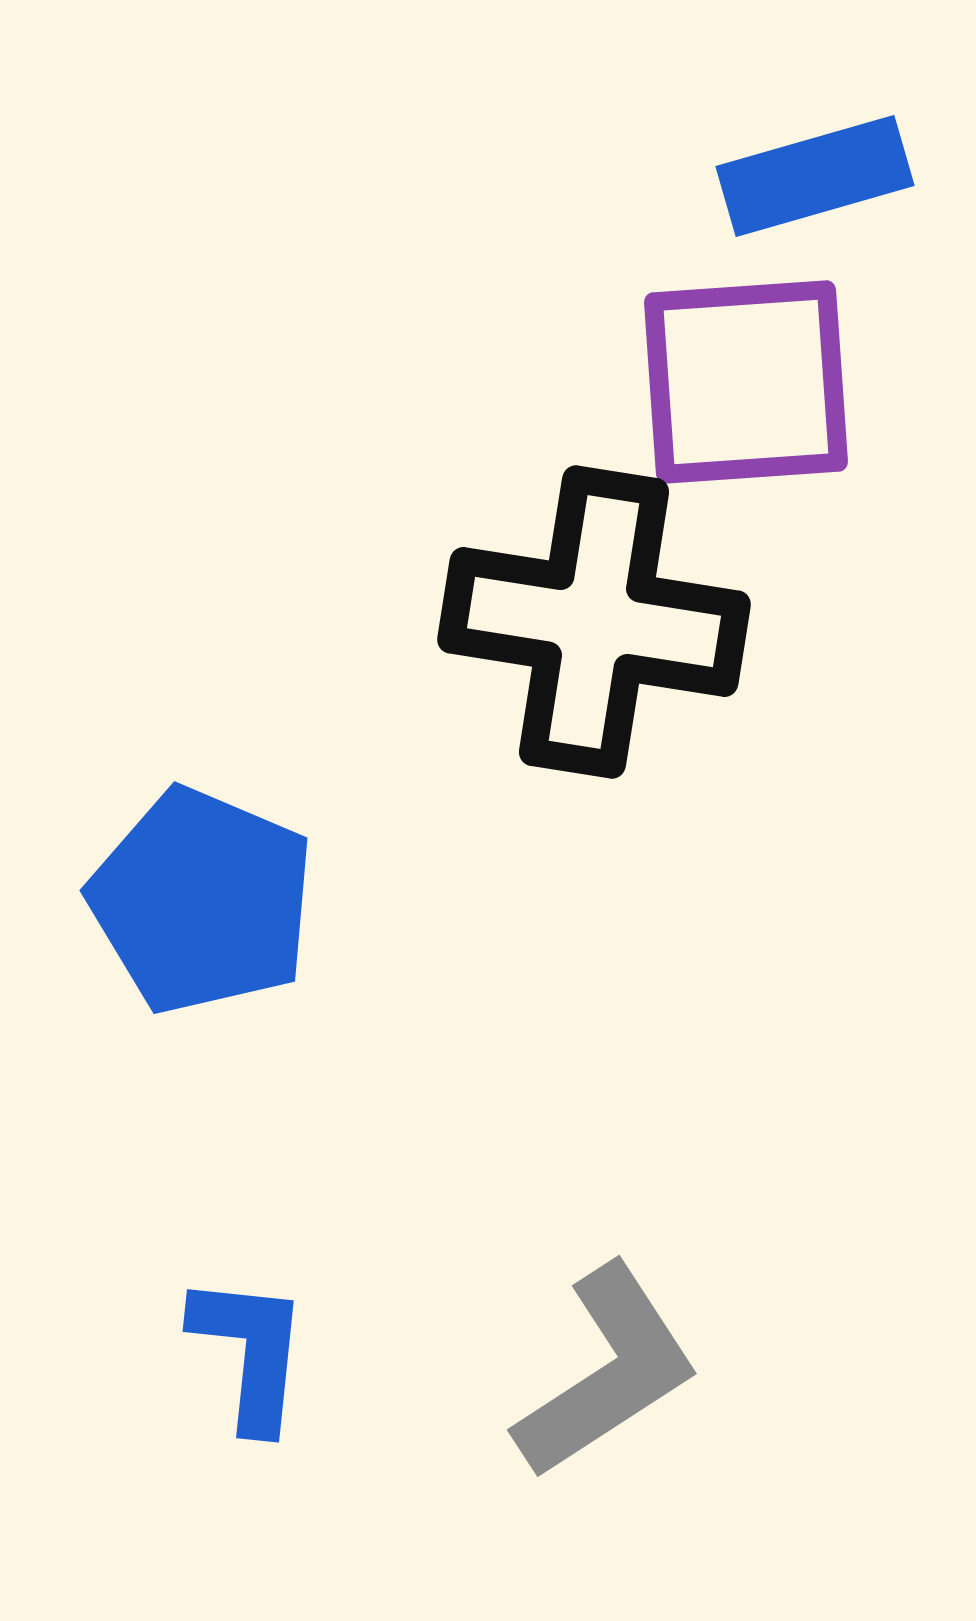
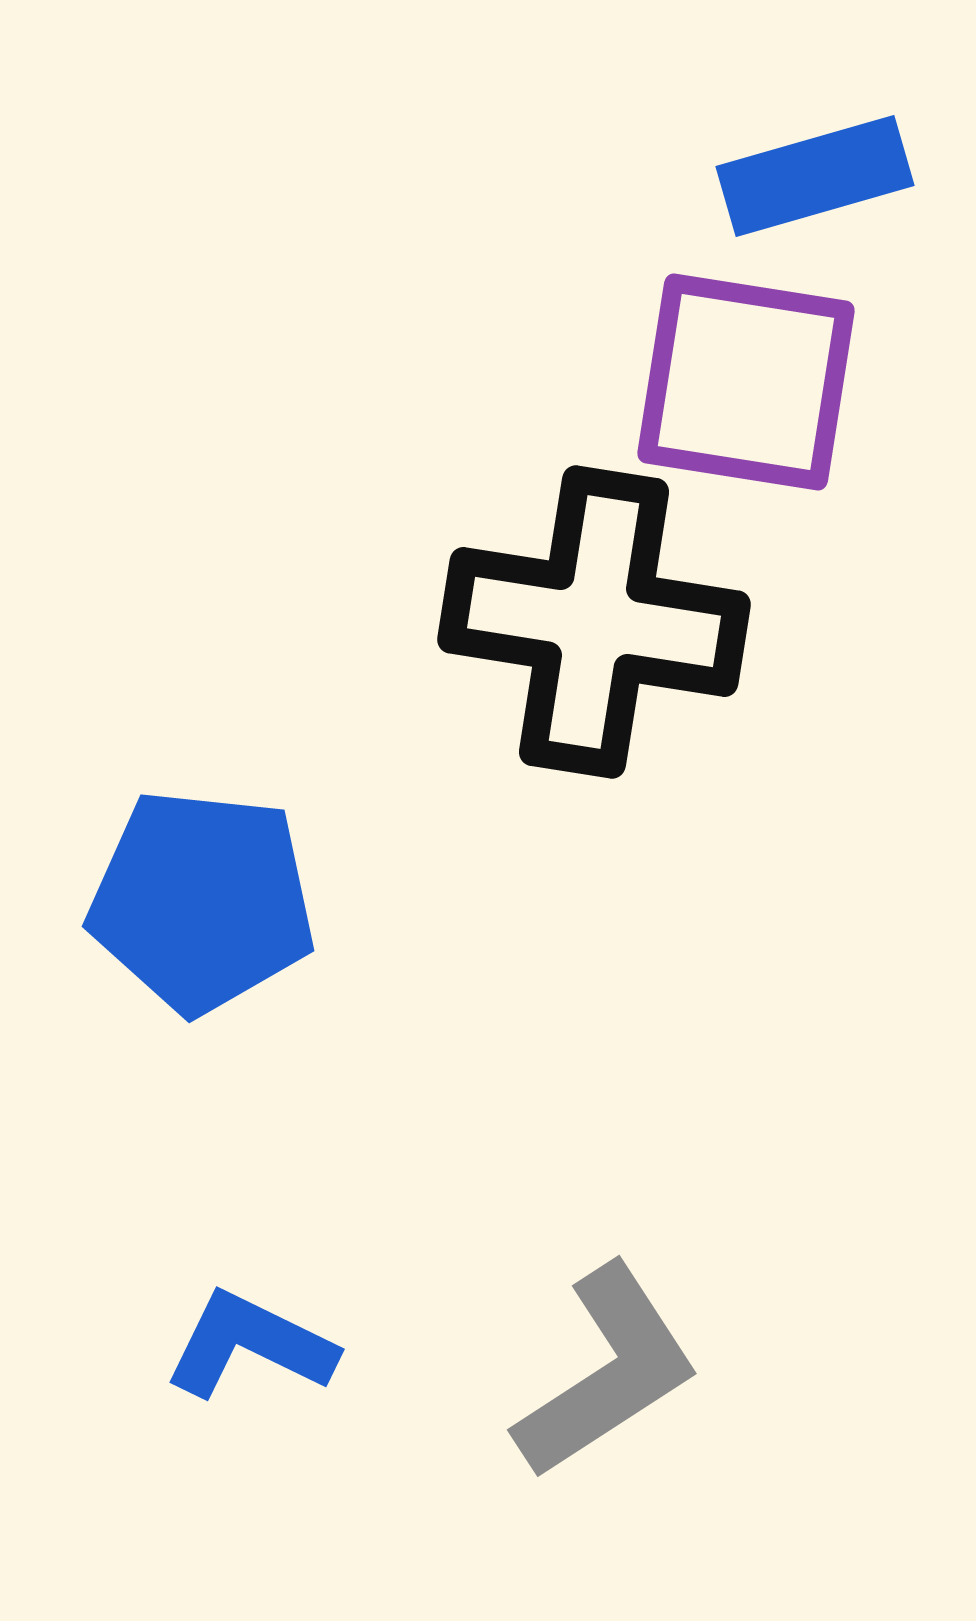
purple square: rotated 13 degrees clockwise
blue pentagon: rotated 17 degrees counterclockwise
blue L-shape: moved 7 px up; rotated 70 degrees counterclockwise
